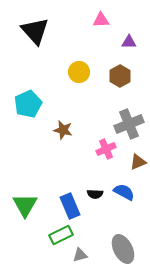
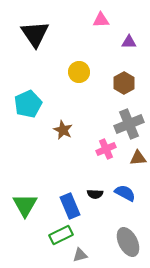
black triangle: moved 3 px down; rotated 8 degrees clockwise
brown hexagon: moved 4 px right, 7 px down
brown star: rotated 12 degrees clockwise
brown triangle: moved 4 px up; rotated 18 degrees clockwise
blue semicircle: moved 1 px right, 1 px down
gray ellipse: moved 5 px right, 7 px up
